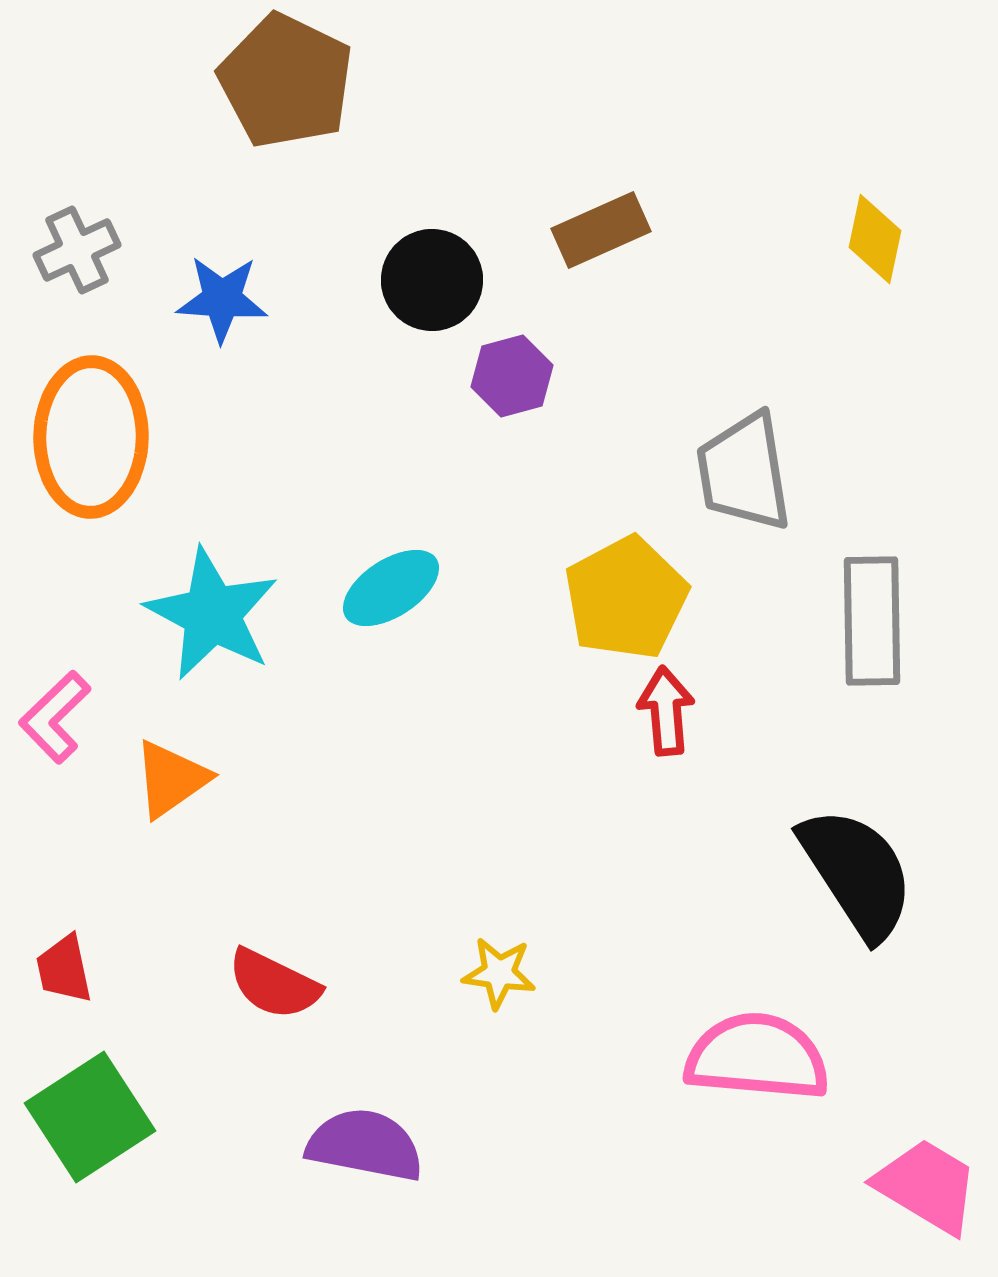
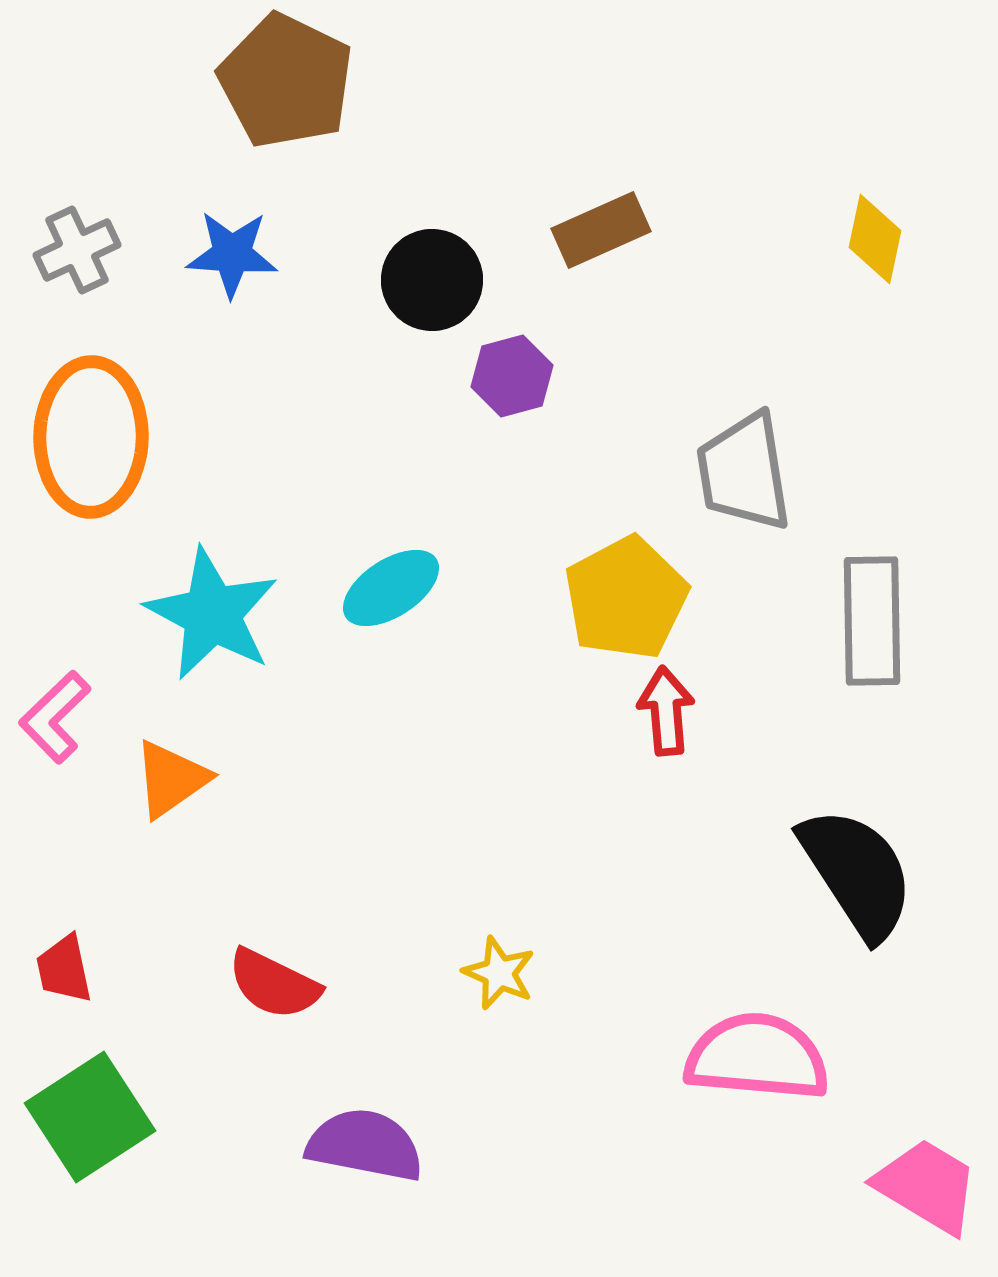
blue star: moved 10 px right, 45 px up
yellow star: rotated 16 degrees clockwise
